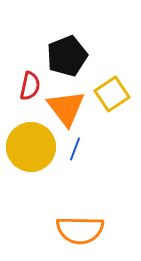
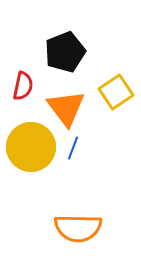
black pentagon: moved 2 px left, 4 px up
red semicircle: moved 7 px left
yellow square: moved 4 px right, 2 px up
blue line: moved 2 px left, 1 px up
orange semicircle: moved 2 px left, 2 px up
